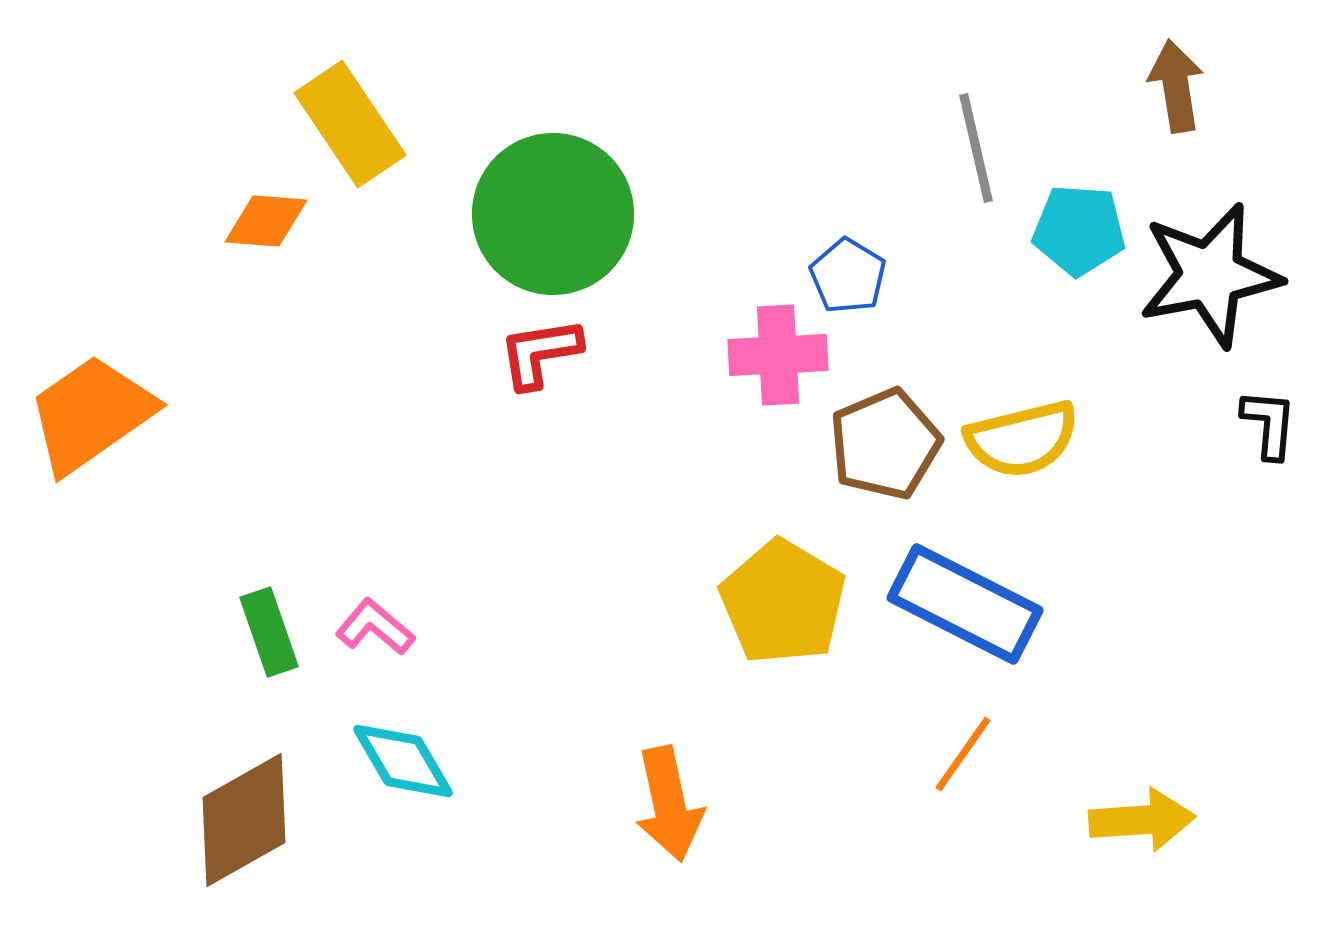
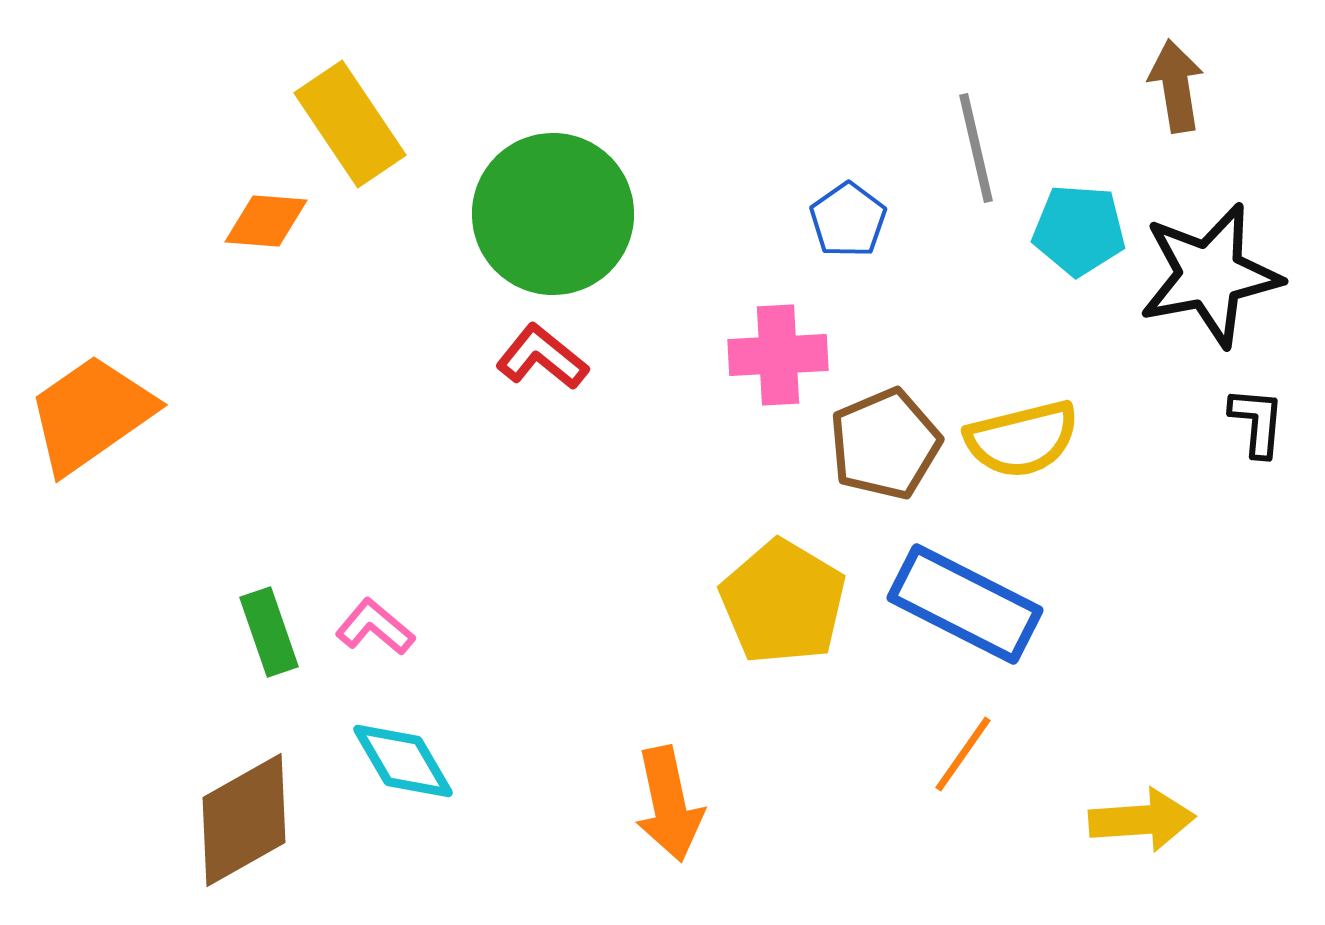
blue pentagon: moved 56 px up; rotated 6 degrees clockwise
red L-shape: moved 2 px right, 4 px down; rotated 48 degrees clockwise
black L-shape: moved 12 px left, 2 px up
